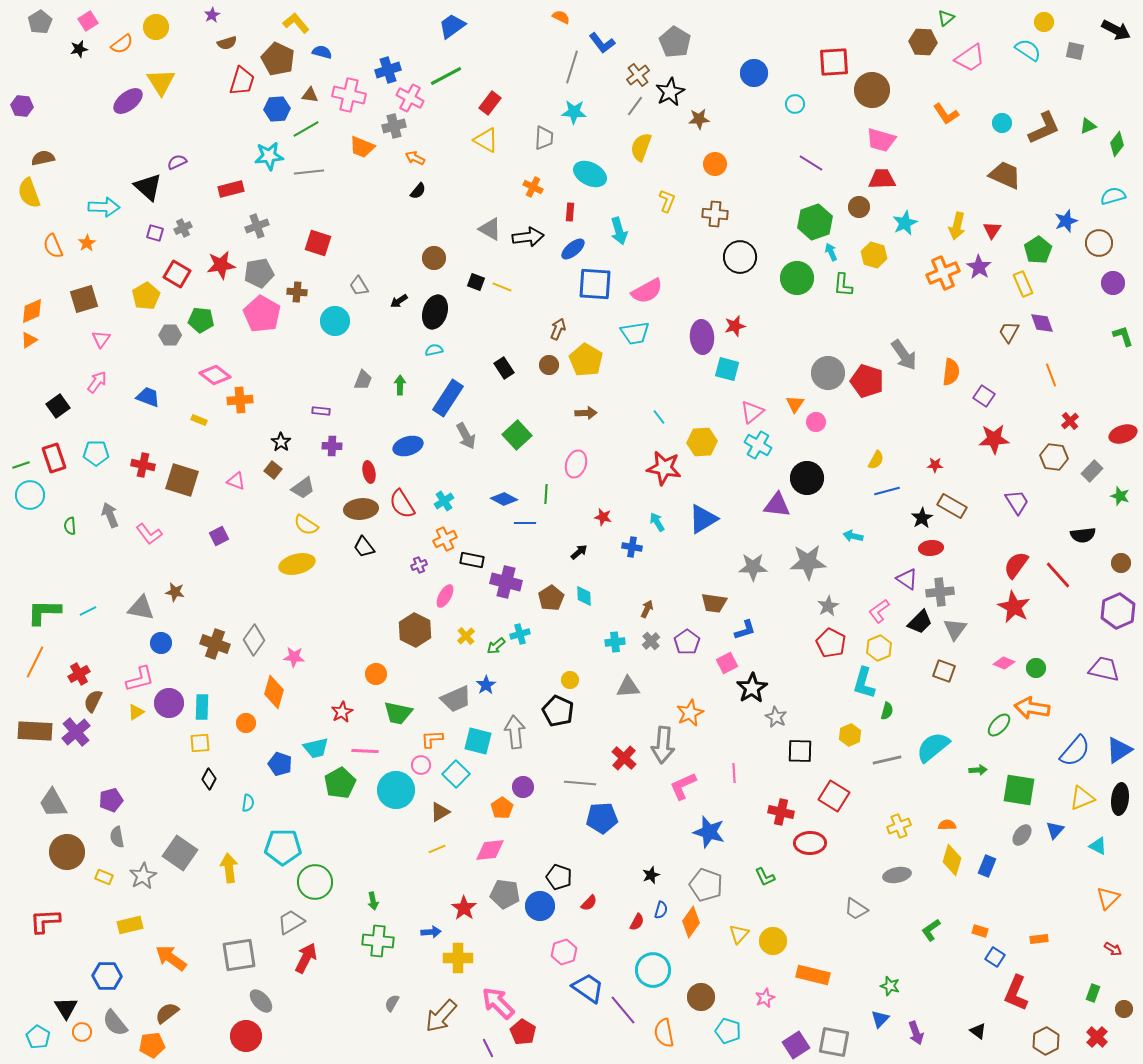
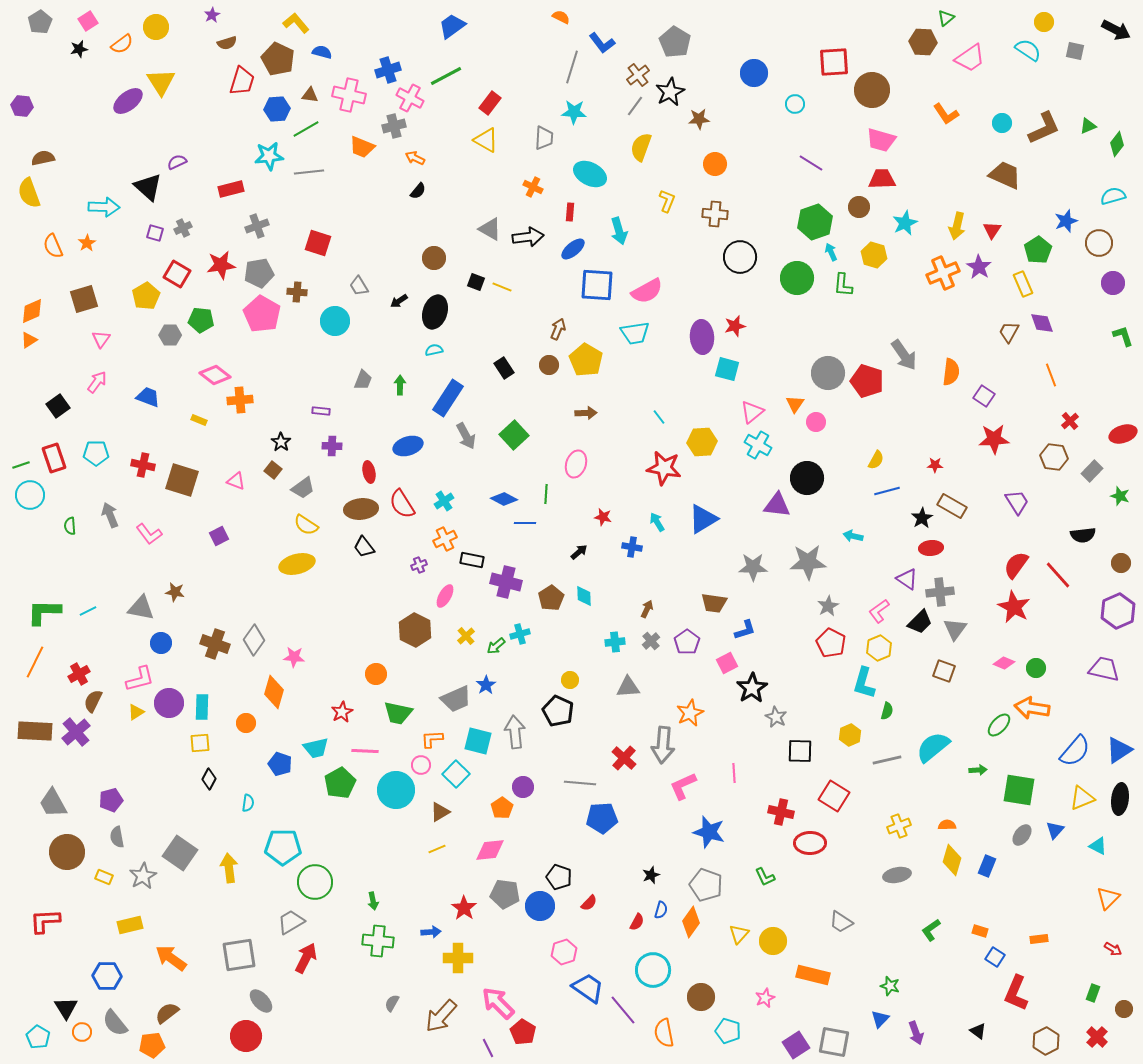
blue square at (595, 284): moved 2 px right, 1 px down
green square at (517, 435): moved 3 px left
gray trapezoid at (856, 909): moved 15 px left, 13 px down
